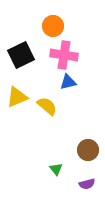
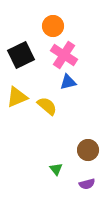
pink cross: rotated 24 degrees clockwise
